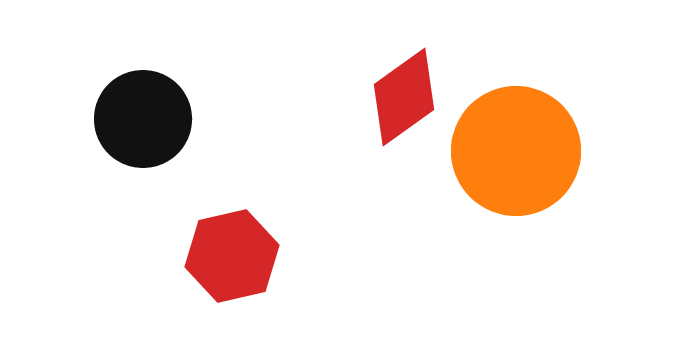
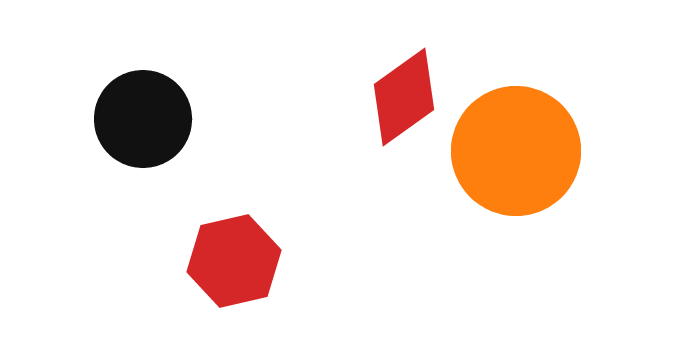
red hexagon: moved 2 px right, 5 px down
